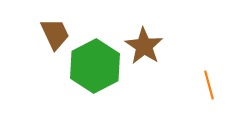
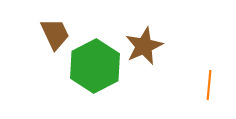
brown star: rotated 15 degrees clockwise
orange line: rotated 20 degrees clockwise
